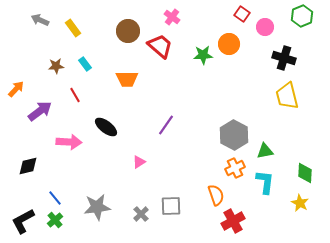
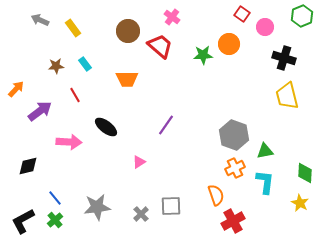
gray hexagon: rotated 8 degrees counterclockwise
